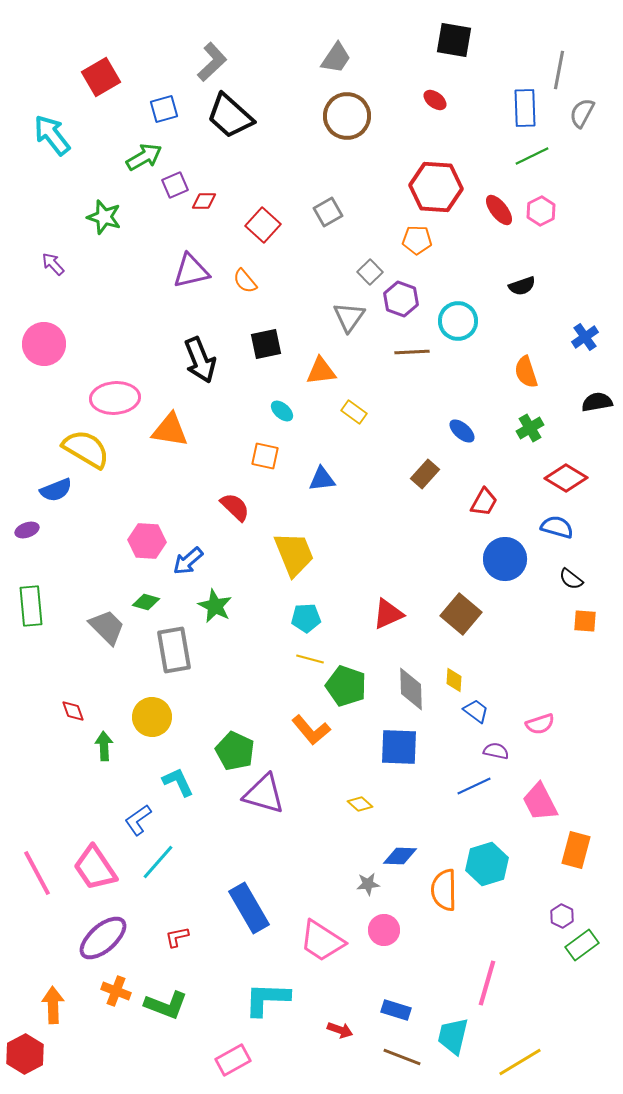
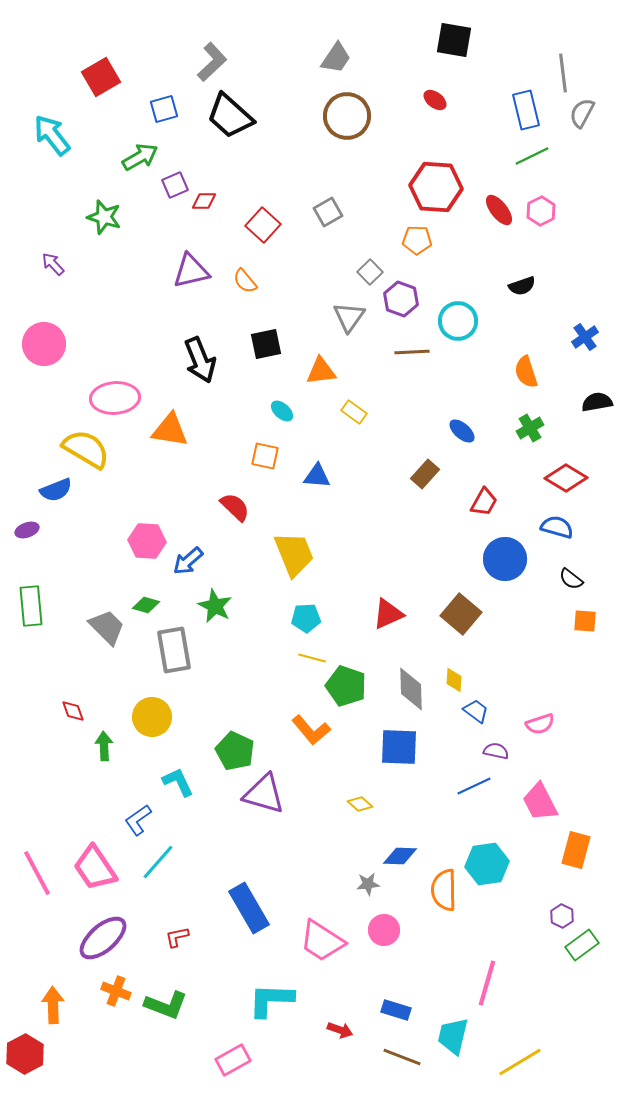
gray line at (559, 70): moved 4 px right, 3 px down; rotated 18 degrees counterclockwise
blue rectangle at (525, 108): moved 1 px right, 2 px down; rotated 12 degrees counterclockwise
green arrow at (144, 157): moved 4 px left
blue triangle at (322, 479): moved 5 px left, 3 px up; rotated 12 degrees clockwise
green diamond at (146, 602): moved 3 px down
yellow line at (310, 659): moved 2 px right, 1 px up
cyan hexagon at (487, 864): rotated 9 degrees clockwise
cyan L-shape at (267, 999): moved 4 px right, 1 px down
